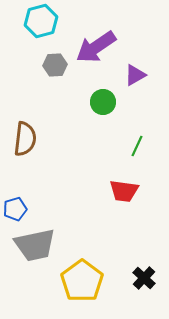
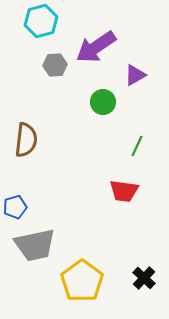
brown semicircle: moved 1 px right, 1 px down
blue pentagon: moved 2 px up
